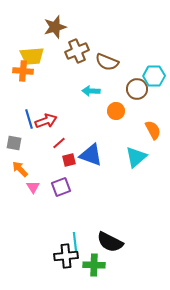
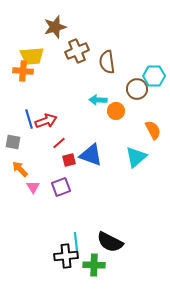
brown semicircle: rotated 60 degrees clockwise
cyan arrow: moved 7 px right, 9 px down
gray square: moved 1 px left, 1 px up
cyan line: moved 1 px right
